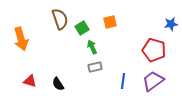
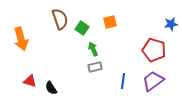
green square: rotated 24 degrees counterclockwise
green arrow: moved 1 px right, 2 px down
black semicircle: moved 7 px left, 4 px down
